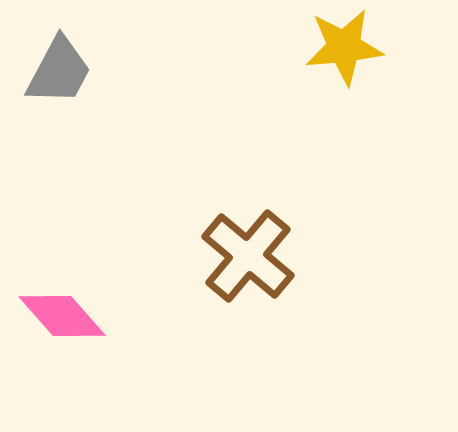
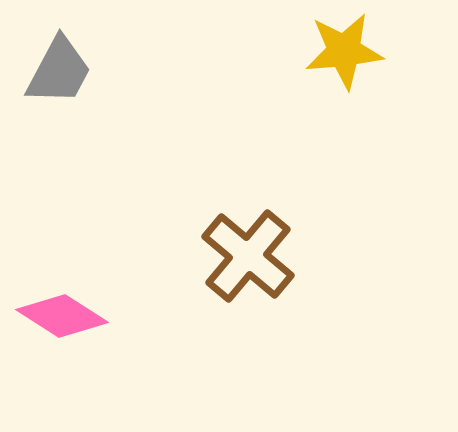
yellow star: moved 4 px down
pink diamond: rotated 16 degrees counterclockwise
